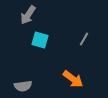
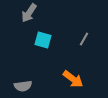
gray arrow: moved 1 px right, 2 px up
cyan square: moved 3 px right
